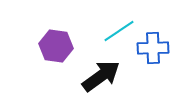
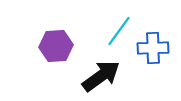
cyan line: rotated 20 degrees counterclockwise
purple hexagon: rotated 12 degrees counterclockwise
